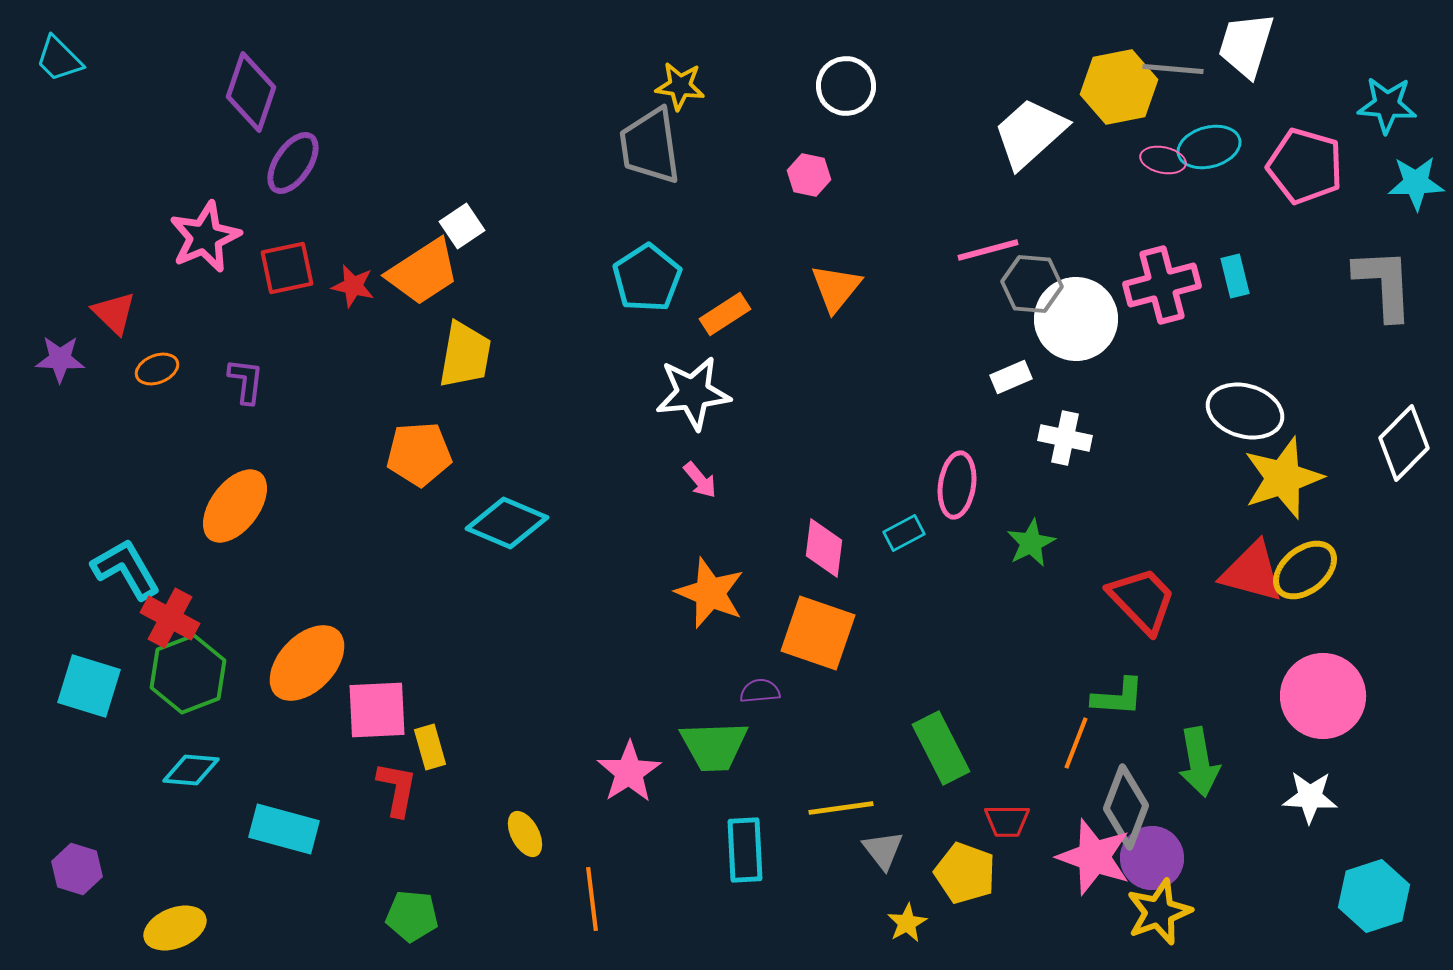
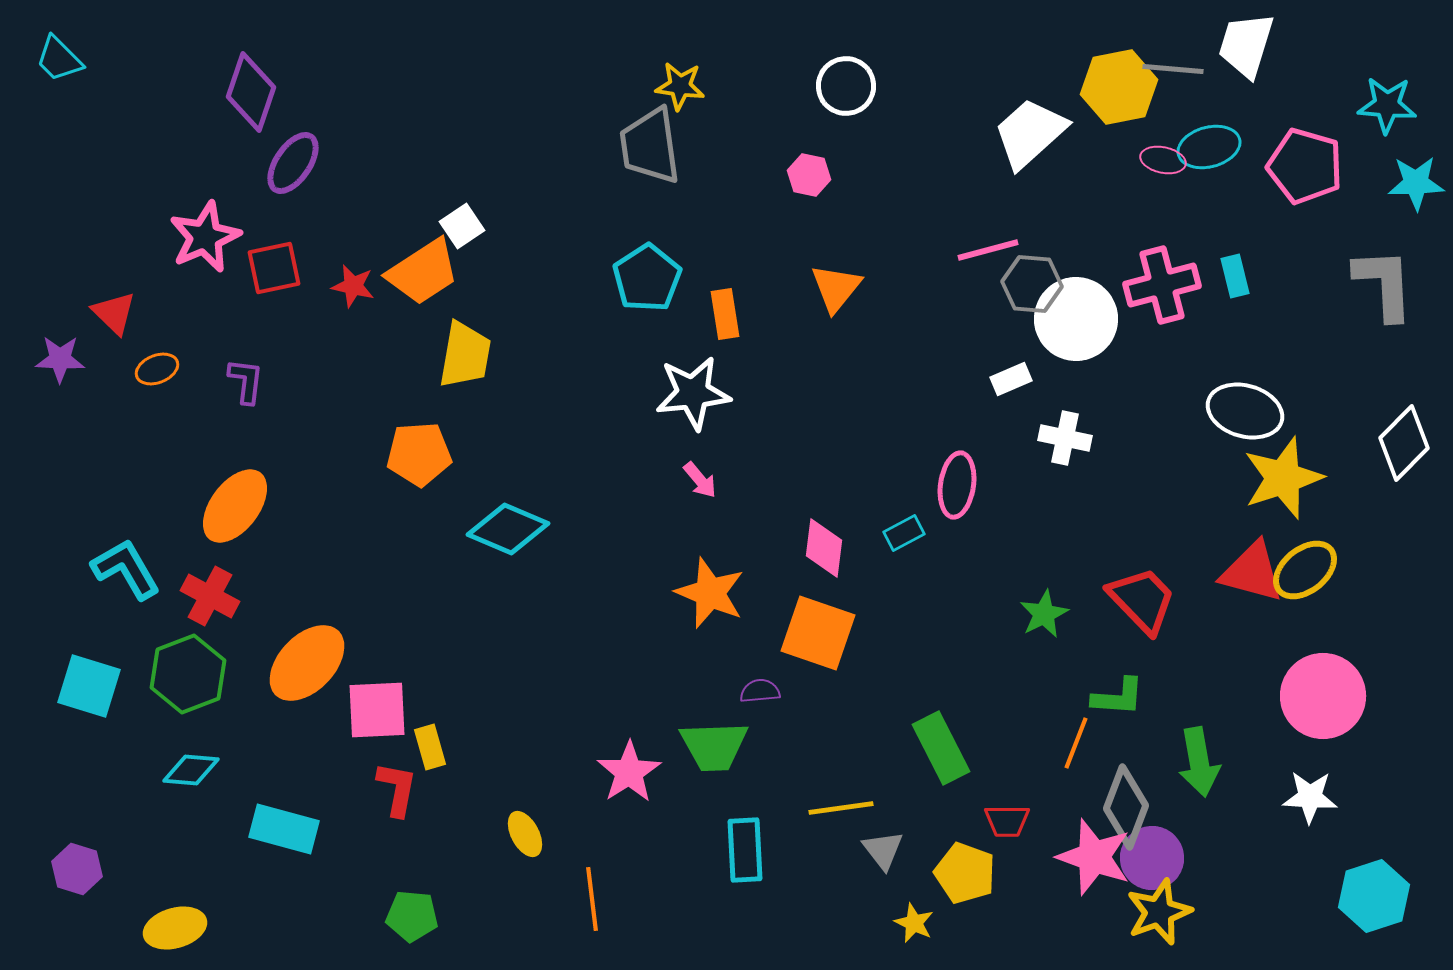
red square at (287, 268): moved 13 px left
orange rectangle at (725, 314): rotated 66 degrees counterclockwise
white rectangle at (1011, 377): moved 2 px down
cyan diamond at (507, 523): moved 1 px right, 6 px down
green star at (1031, 543): moved 13 px right, 71 px down
red cross at (170, 618): moved 40 px right, 22 px up
yellow star at (907, 923): moved 7 px right; rotated 18 degrees counterclockwise
yellow ellipse at (175, 928): rotated 6 degrees clockwise
